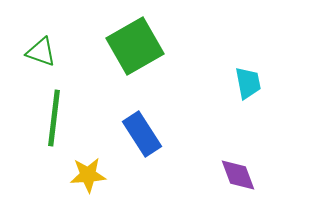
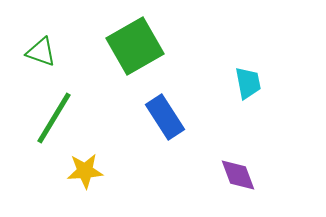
green line: rotated 24 degrees clockwise
blue rectangle: moved 23 px right, 17 px up
yellow star: moved 3 px left, 4 px up
